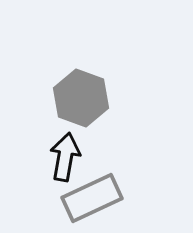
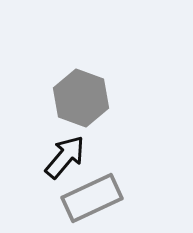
black arrow: rotated 30 degrees clockwise
